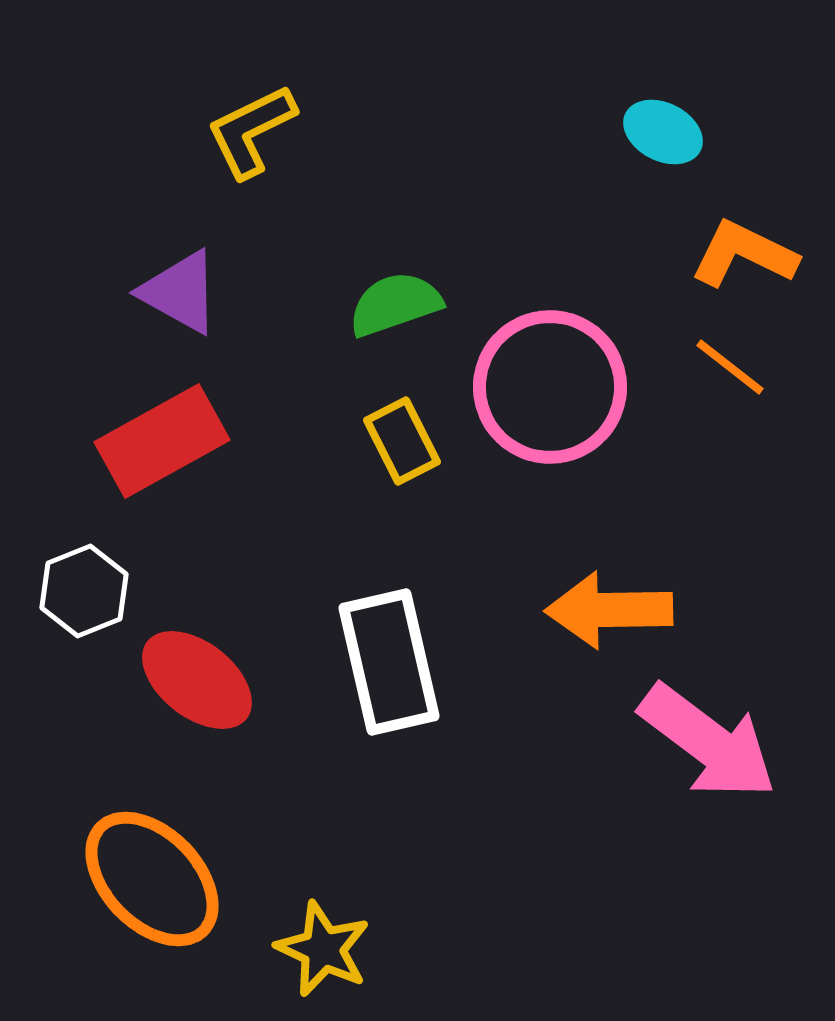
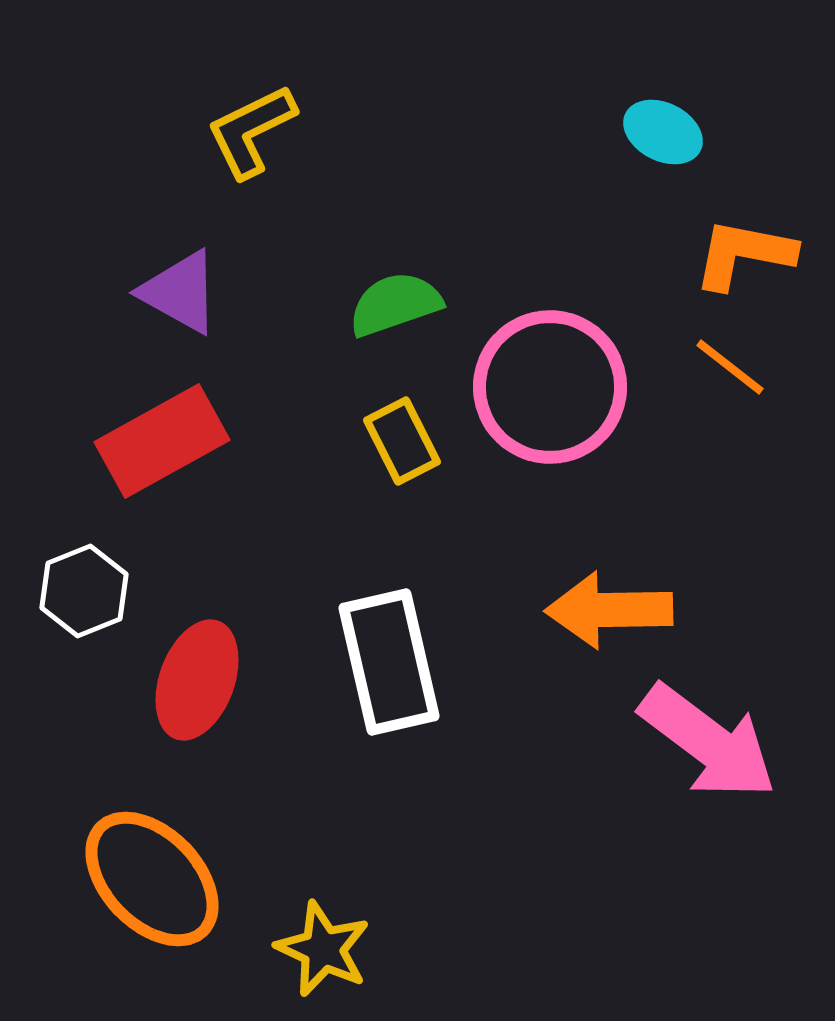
orange L-shape: rotated 15 degrees counterclockwise
red ellipse: rotated 72 degrees clockwise
